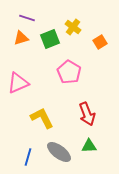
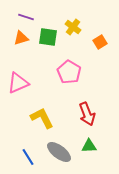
purple line: moved 1 px left, 1 px up
green square: moved 2 px left, 2 px up; rotated 30 degrees clockwise
blue line: rotated 48 degrees counterclockwise
